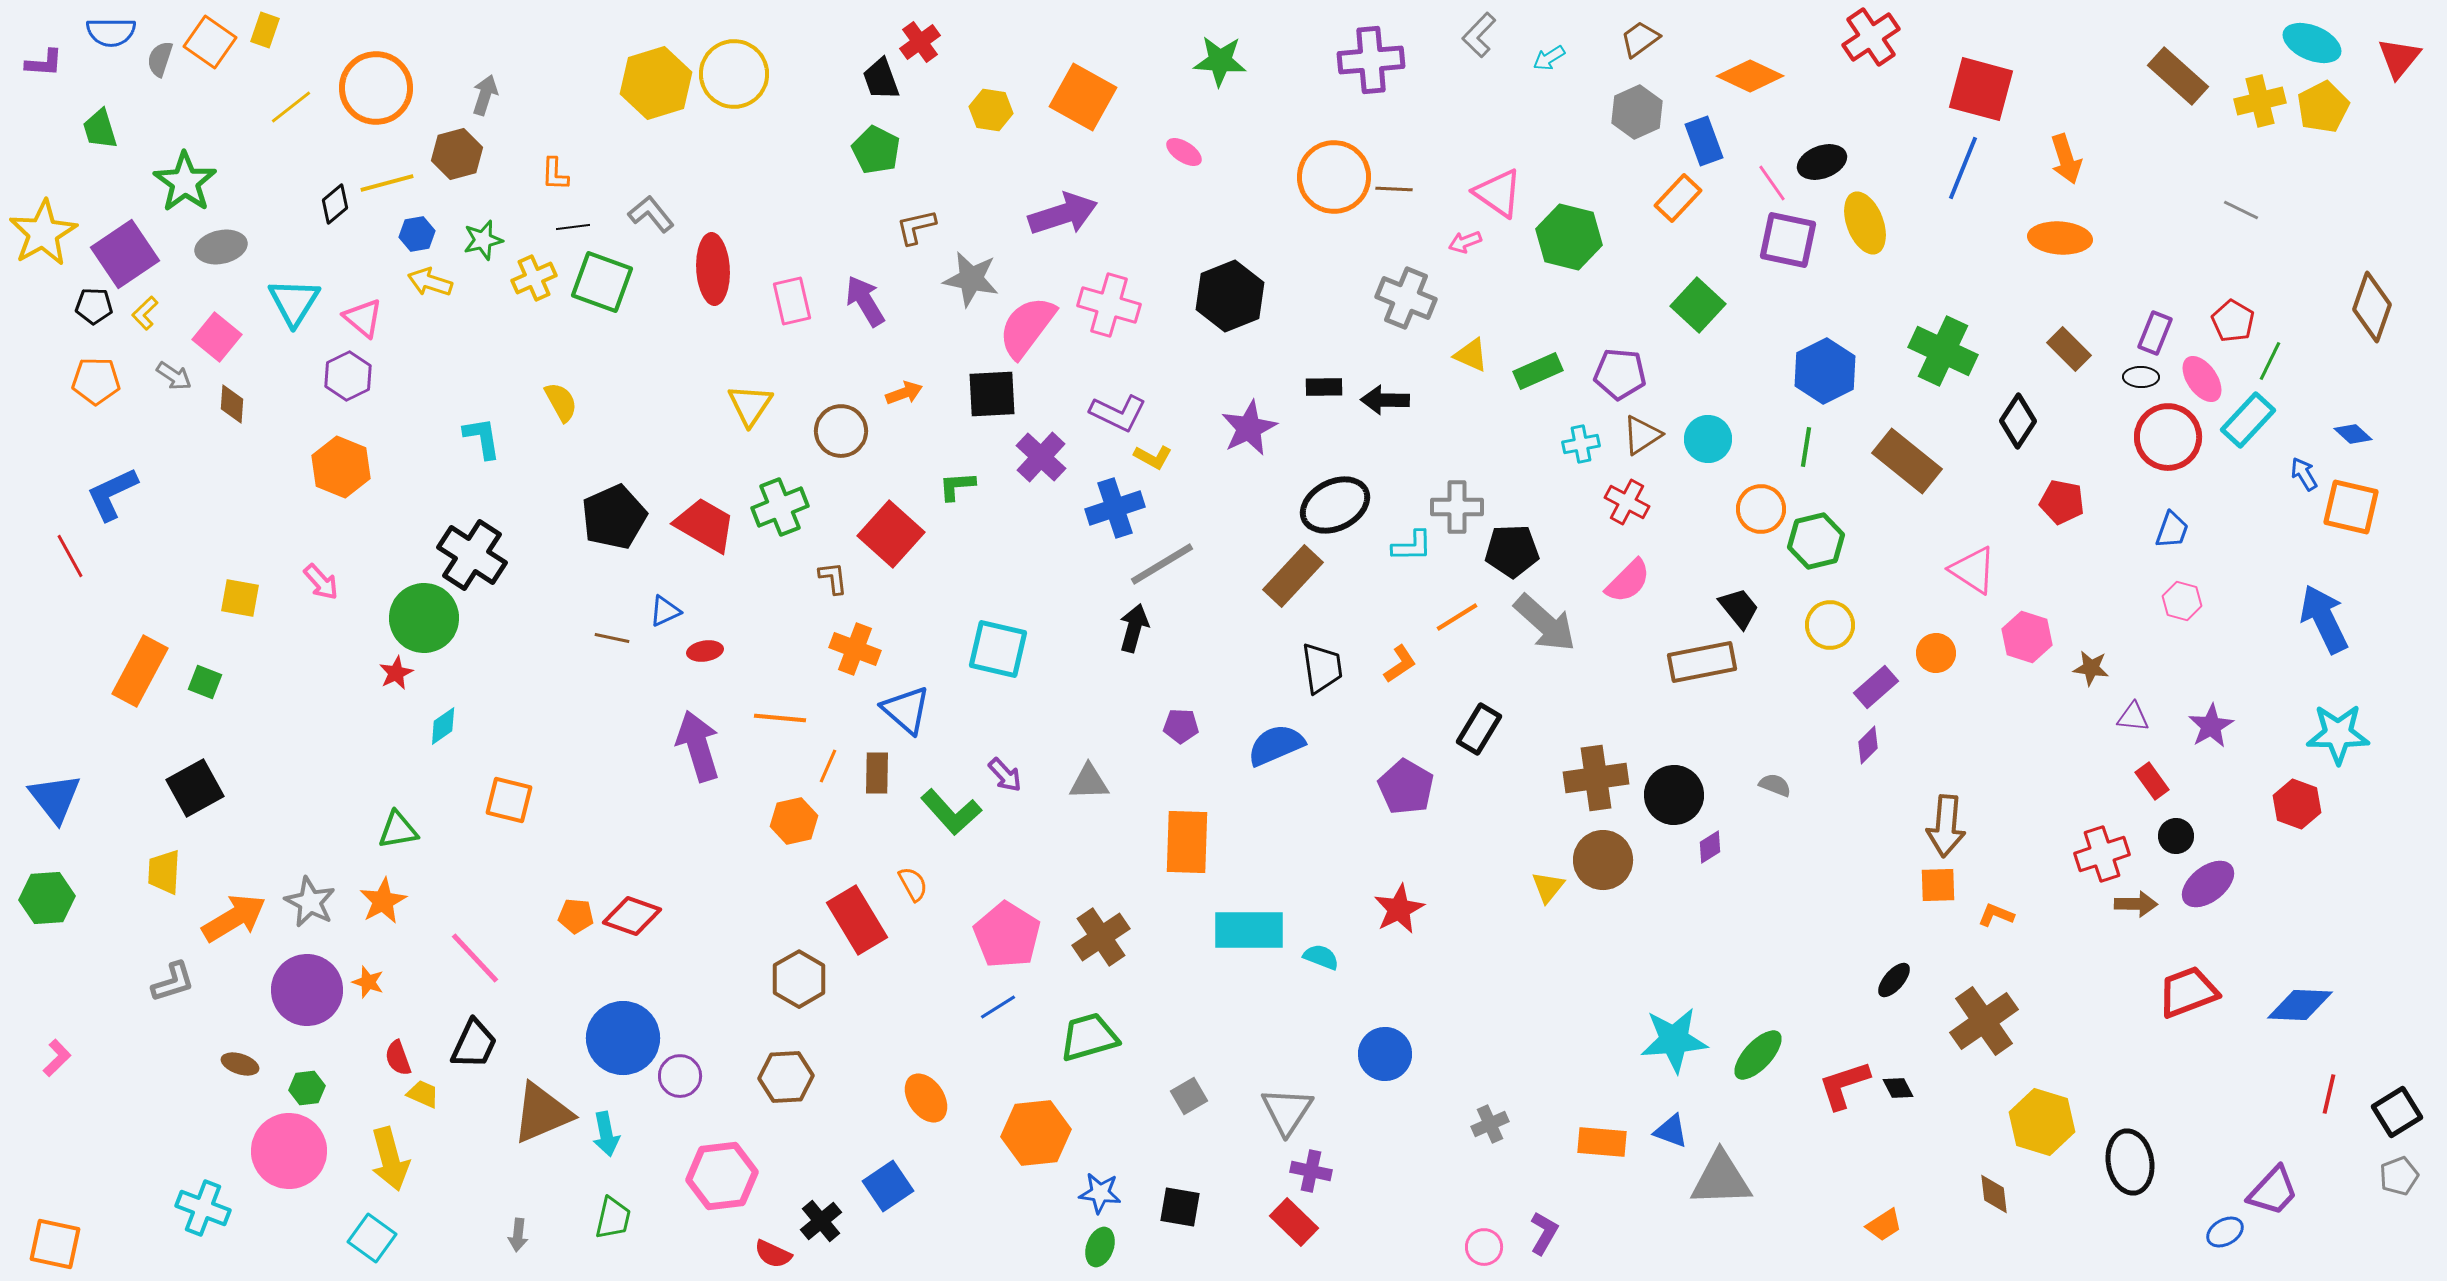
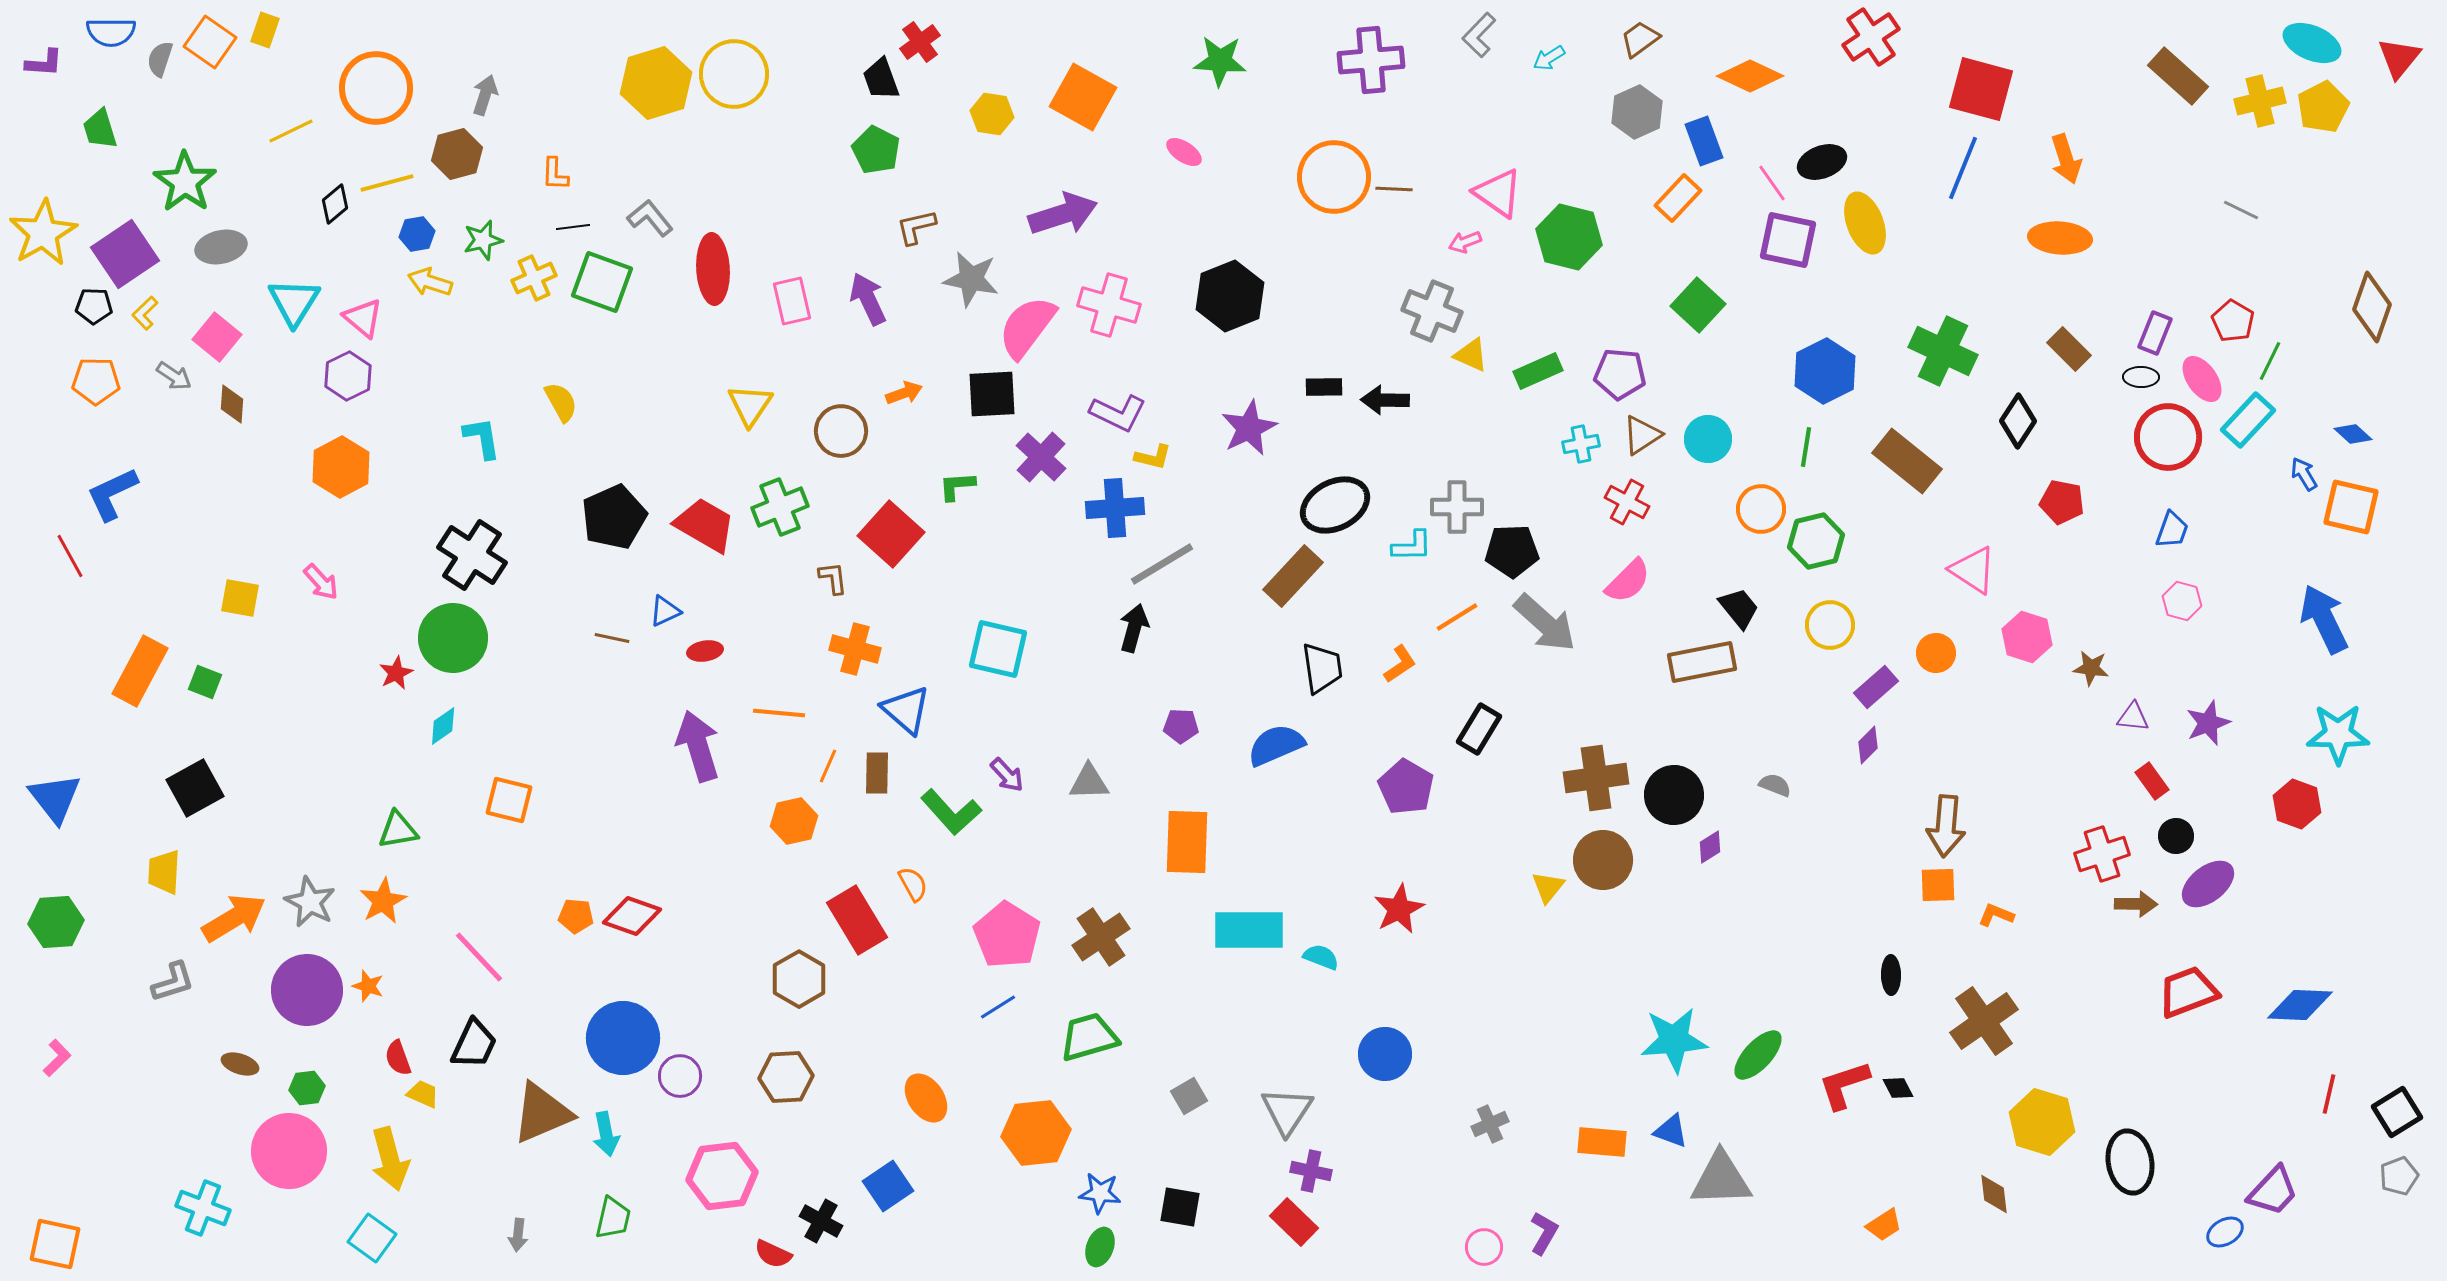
yellow line at (291, 107): moved 24 px down; rotated 12 degrees clockwise
yellow hexagon at (991, 110): moved 1 px right, 4 px down
gray L-shape at (651, 214): moved 1 px left, 4 px down
gray cross at (1406, 298): moved 26 px right, 13 px down
purple arrow at (865, 301): moved 3 px right, 2 px up; rotated 6 degrees clockwise
yellow L-shape at (1153, 457): rotated 15 degrees counterclockwise
orange hexagon at (341, 467): rotated 10 degrees clockwise
blue cross at (1115, 508): rotated 14 degrees clockwise
green circle at (424, 618): moved 29 px right, 20 px down
orange cross at (855, 649): rotated 6 degrees counterclockwise
orange line at (780, 718): moved 1 px left, 5 px up
purple star at (2211, 726): moved 3 px left, 3 px up; rotated 9 degrees clockwise
purple arrow at (1005, 775): moved 2 px right
green hexagon at (47, 898): moved 9 px right, 24 px down
pink line at (475, 958): moved 4 px right, 1 px up
black ellipse at (1894, 980): moved 3 px left, 5 px up; rotated 42 degrees counterclockwise
orange star at (368, 982): moved 4 px down
black cross at (821, 1221): rotated 21 degrees counterclockwise
